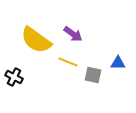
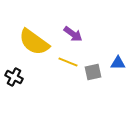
yellow semicircle: moved 2 px left, 2 px down
gray square: moved 3 px up; rotated 24 degrees counterclockwise
